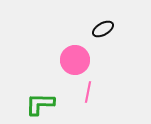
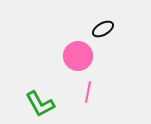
pink circle: moved 3 px right, 4 px up
green L-shape: rotated 120 degrees counterclockwise
